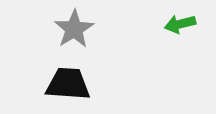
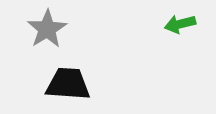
gray star: moved 27 px left
